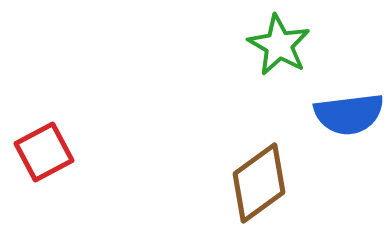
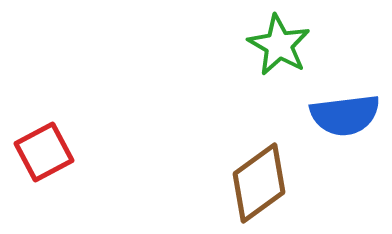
blue semicircle: moved 4 px left, 1 px down
